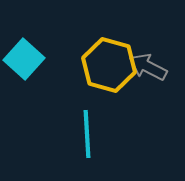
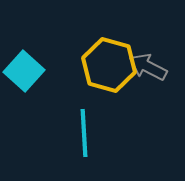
cyan square: moved 12 px down
cyan line: moved 3 px left, 1 px up
